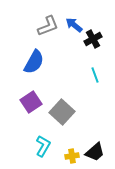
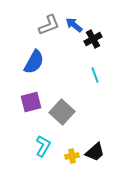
gray L-shape: moved 1 px right, 1 px up
purple square: rotated 20 degrees clockwise
